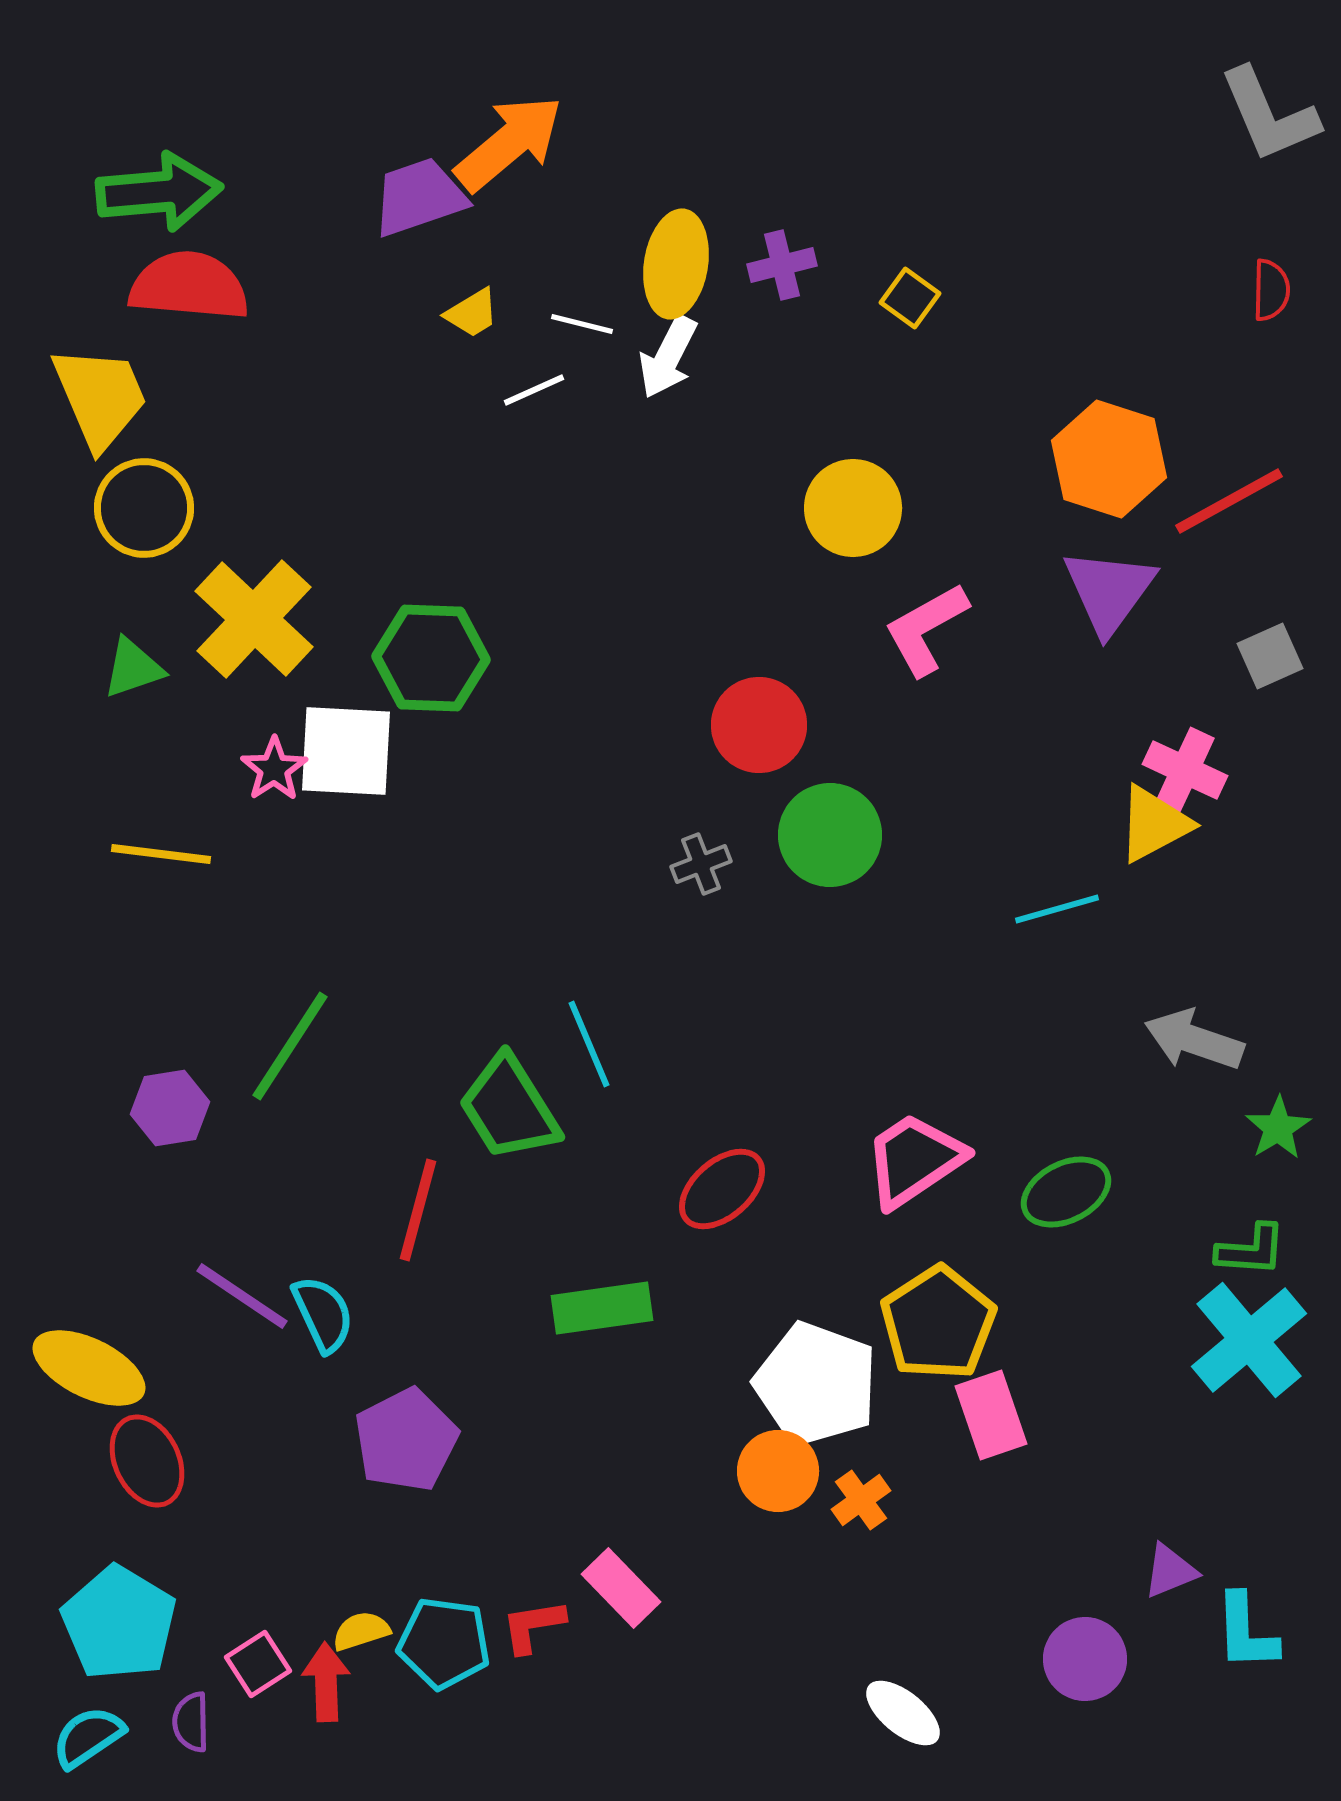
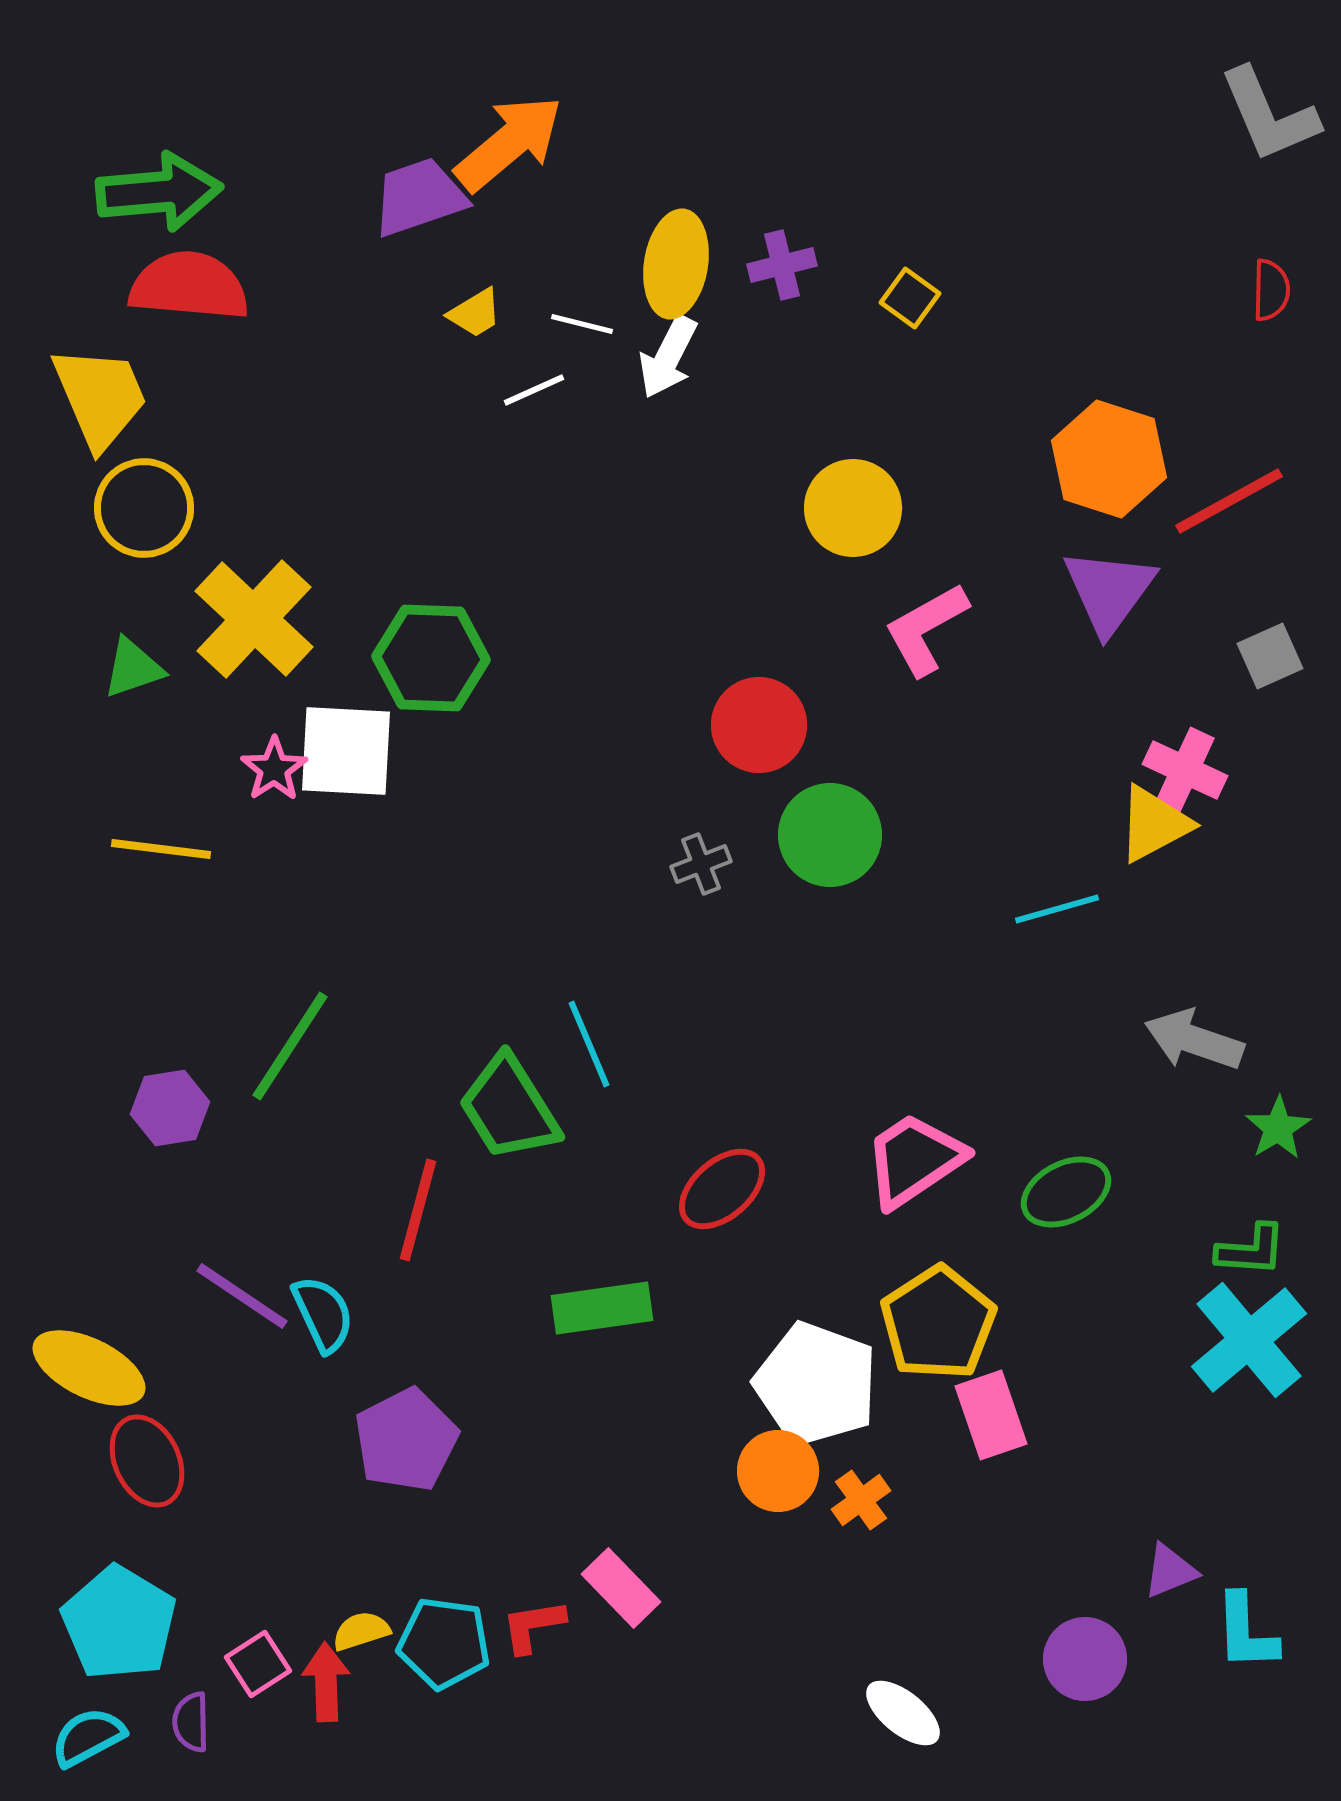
yellow trapezoid at (472, 313): moved 3 px right
yellow line at (161, 854): moved 5 px up
cyan semicircle at (88, 1737): rotated 6 degrees clockwise
